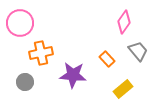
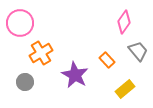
orange cross: rotated 20 degrees counterclockwise
orange rectangle: moved 1 px down
purple star: moved 2 px right; rotated 24 degrees clockwise
yellow rectangle: moved 2 px right
